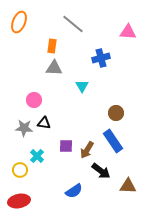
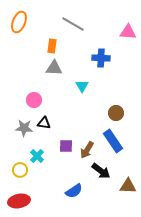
gray line: rotated 10 degrees counterclockwise
blue cross: rotated 18 degrees clockwise
